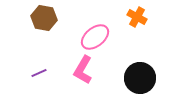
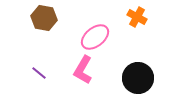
purple line: rotated 63 degrees clockwise
black circle: moved 2 px left
